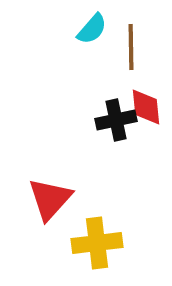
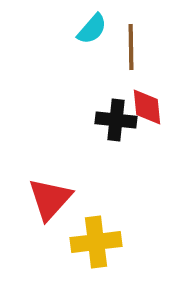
red diamond: moved 1 px right
black cross: rotated 18 degrees clockwise
yellow cross: moved 1 px left, 1 px up
